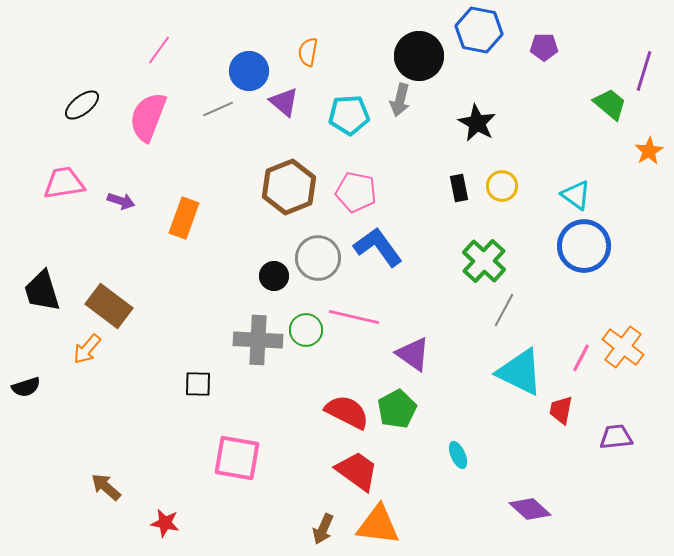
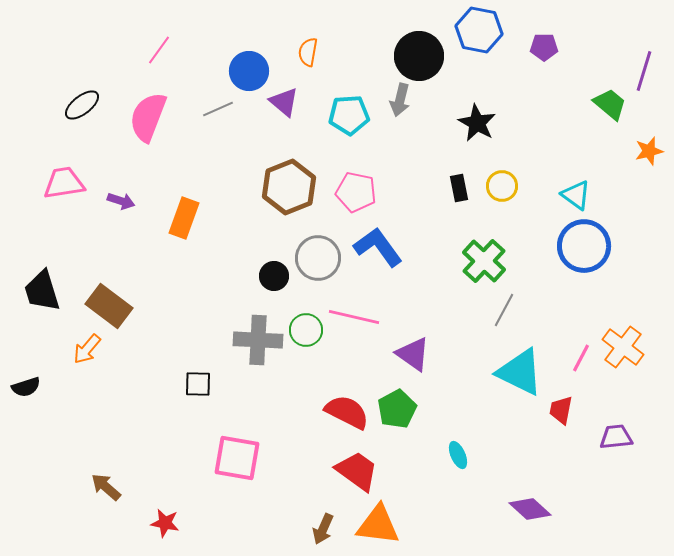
orange star at (649, 151): rotated 16 degrees clockwise
